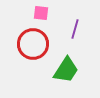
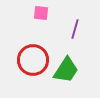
red circle: moved 16 px down
